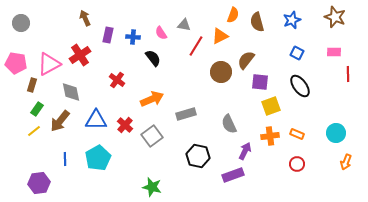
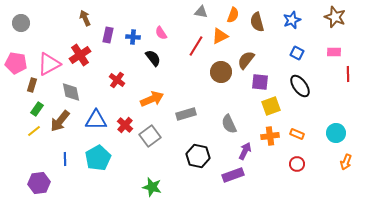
gray triangle at (184, 25): moved 17 px right, 13 px up
gray square at (152, 136): moved 2 px left
